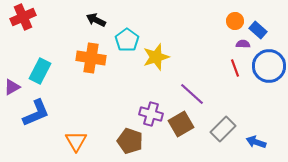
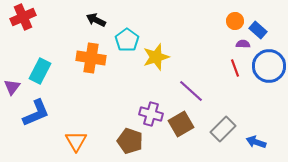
purple triangle: rotated 24 degrees counterclockwise
purple line: moved 1 px left, 3 px up
